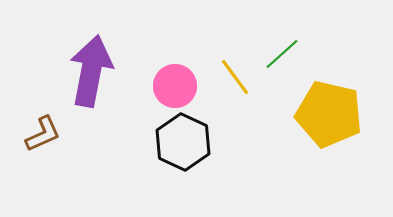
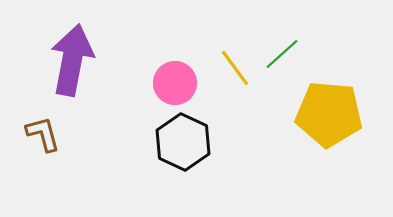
purple arrow: moved 19 px left, 11 px up
yellow line: moved 9 px up
pink circle: moved 3 px up
yellow pentagon: rotated 8 degrees counterclockwise
brown L-shape: rotated 81 degrees counterclockwise
